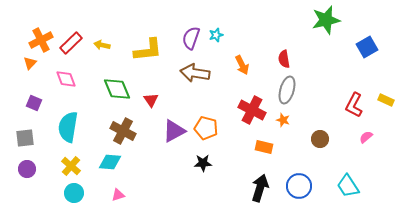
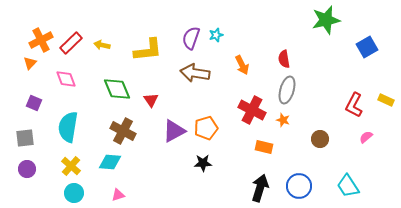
orange pentagon: rotated 30 degrees counterclockwise
